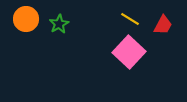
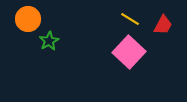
orange circle: moved 2 px right
green star: moved 10 px left, 17 px down
